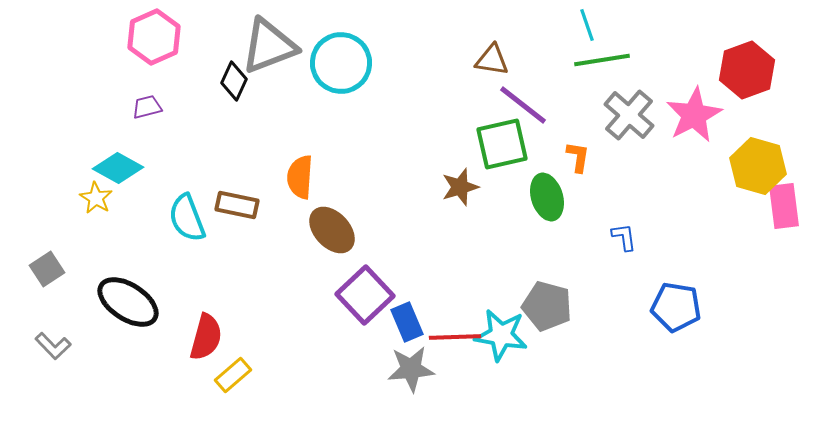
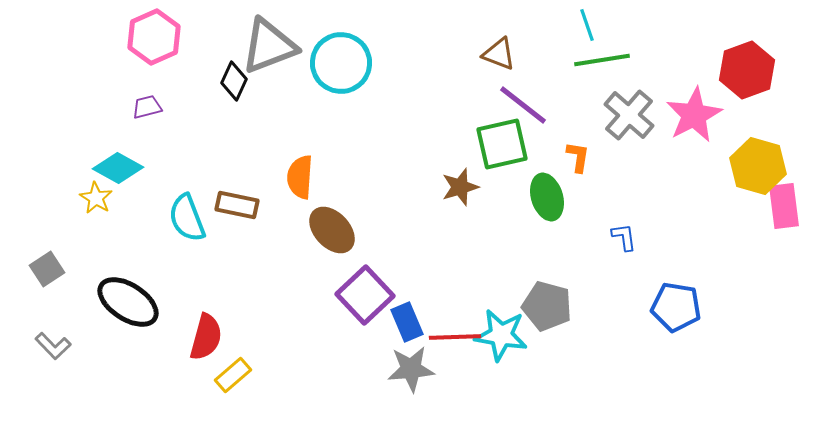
brown triangle: moved 7 px right, 6 px up; rotated 12 degrees clockwise
